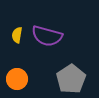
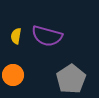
yellow semicircle: moved 1 px left, 1 px down
orange circle: moved 4 px left, 4 px up
